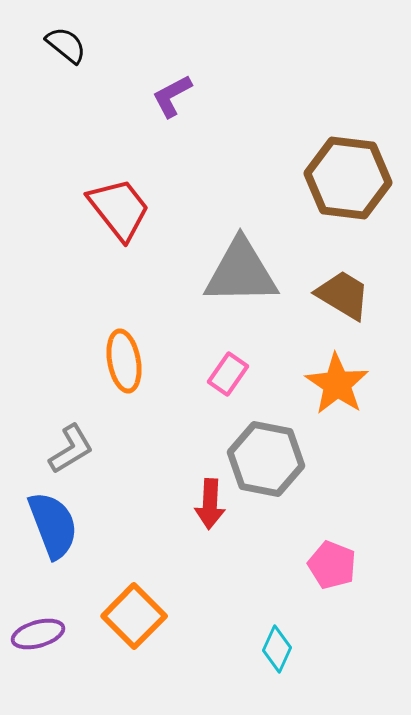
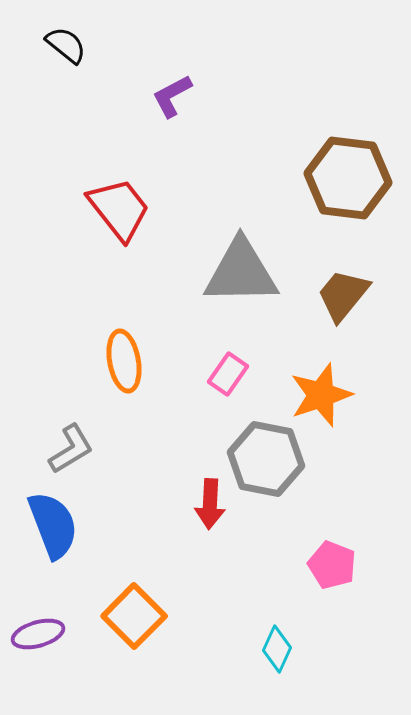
brown trapezoid: rotated 82 degrees counterclockwise
orange star: moved 16 px left, 11 px down; rotated 20 degrees clockwise
